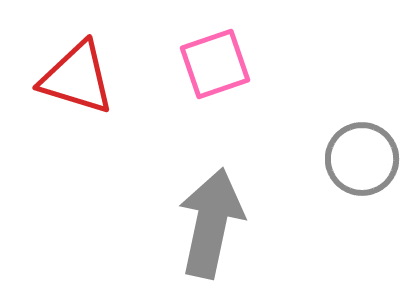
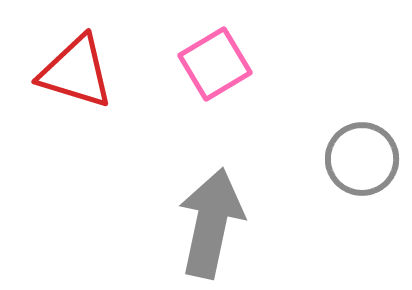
pink square: rotated 12 degrees counterclockwise
red triangle: moved 1 px left, 6 px up
